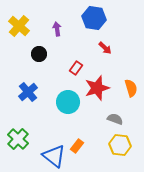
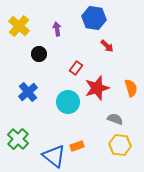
red arrow: moved 2 px right, 2 px up
orange rectangle: rotated 32 degrees clockwise
